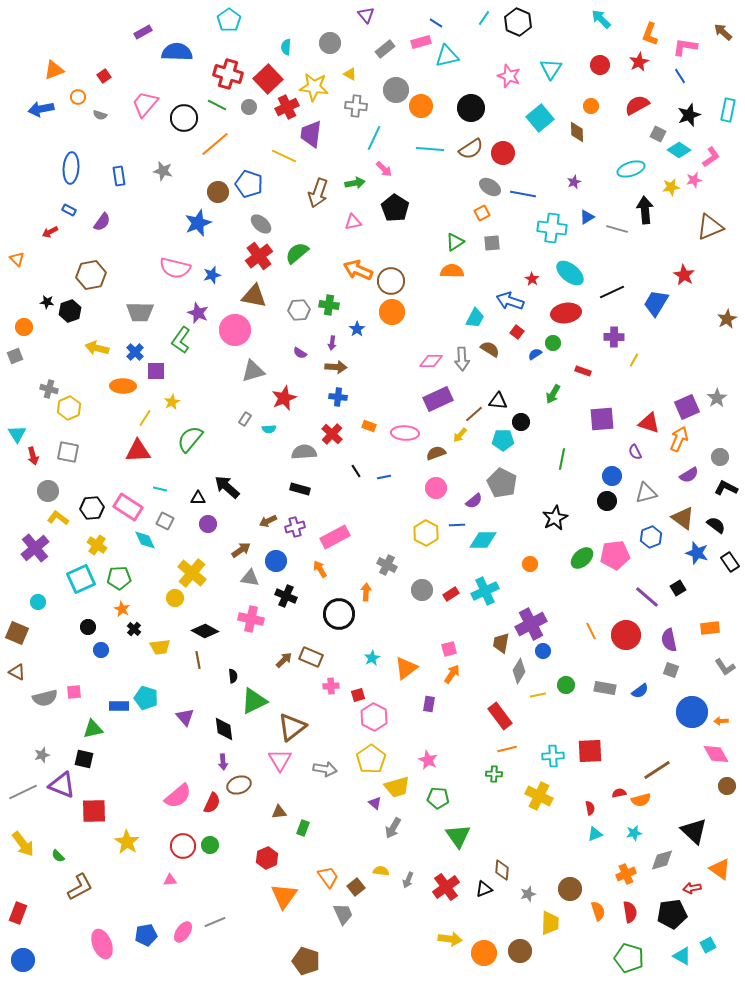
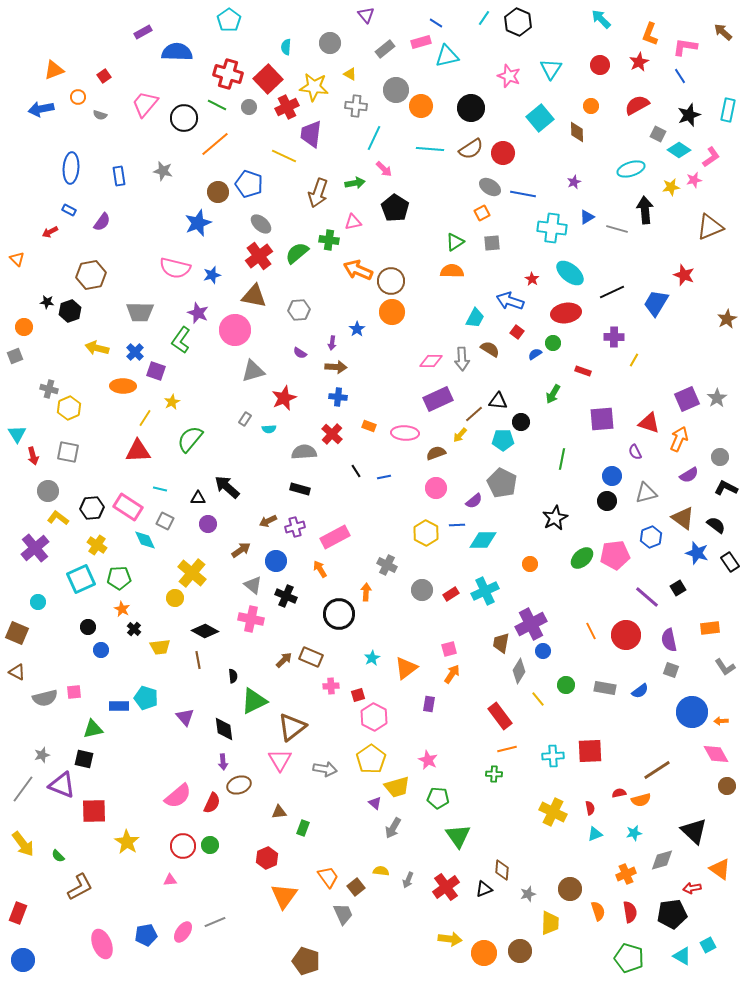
red star at (684, 275): rotated 10 degrees counterclockwise
green cross at (329, 305): moved 65 px up
purple square at (156, 371): rotated 18 degrees clockwise
purple square at (687, 407): moved 8 px up
gray triangle at (250, 578): moved 3 px right, 7 px down; rotated 30 degrees clockwise
yellow line at (538, 695): moved 4 px down; rotated 63 degrees clockwise
gray line at (23, 792): moved 3 px up; rotated 28 degrees counterclockwise
yellow cross at (539, 796): moved 14 px right, 16 px down
